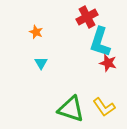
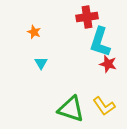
red cross: rotated 20 degrees clockwise
orange star: moved 2 px left
red star: moved 1 px down
yellow L-shape: moved 1 px up
